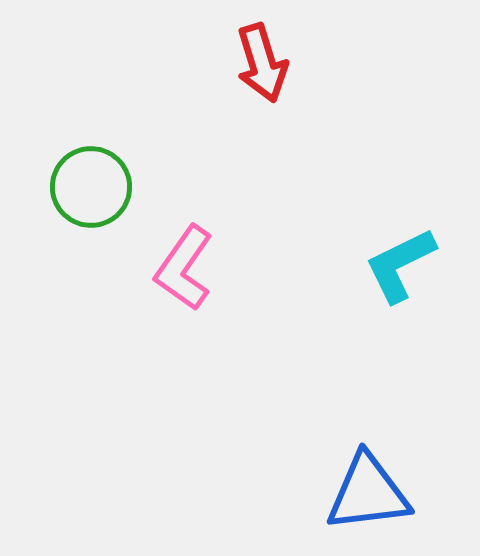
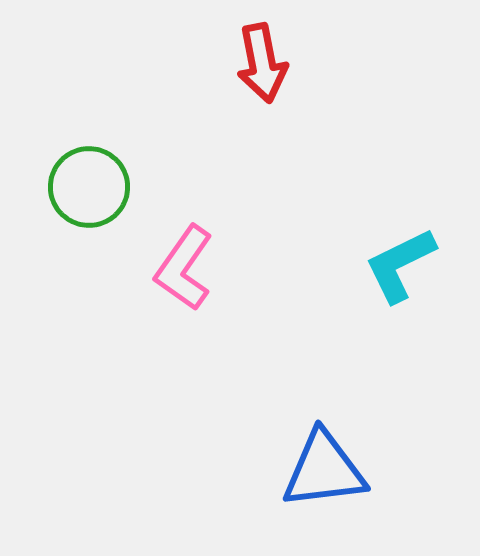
red arrow: rotated 6 degrees clockwise
green circle: moved 2 px left
blue triangle: moved 44 px left, 23 px up
